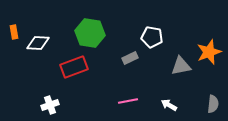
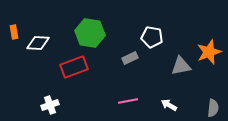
gray semicircle: moved 4 px down
